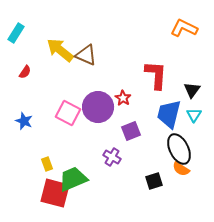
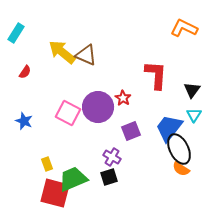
yellow arrow: moved 2 px right, 2 px down
blue trapezoid: moved 14 px down; rotated 24 degrees clockwise
black square: moved 45 px left, 4 px up
